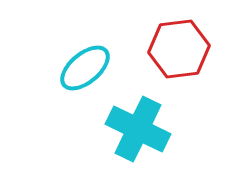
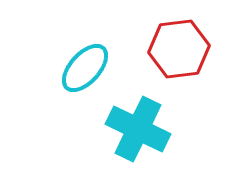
cyan ellipse: rotated 8 degrees counterclockwise
